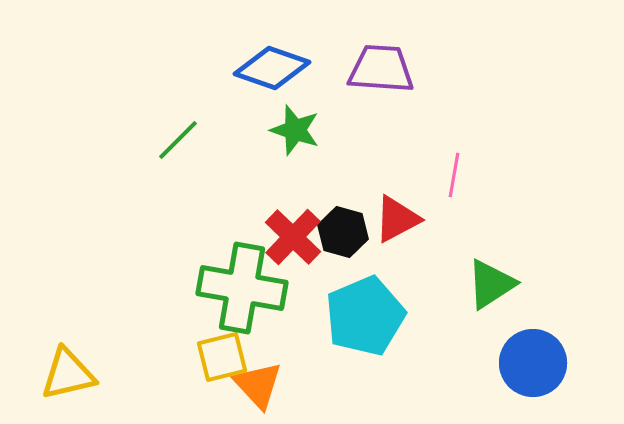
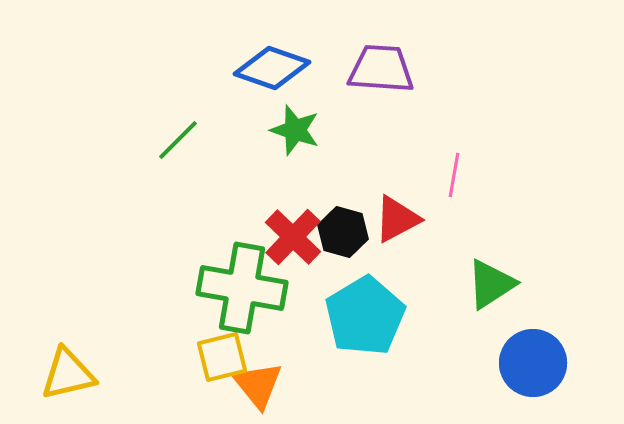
cyan pentagon: rotated 8 degrees counterclockwise
orange triangle: rotated 4 degrees clockwise
